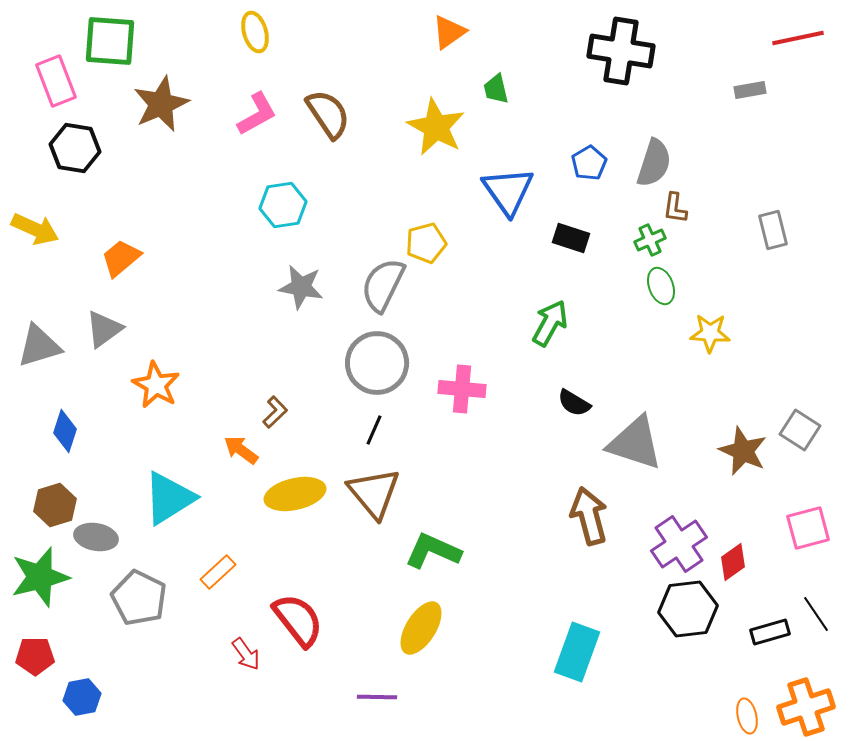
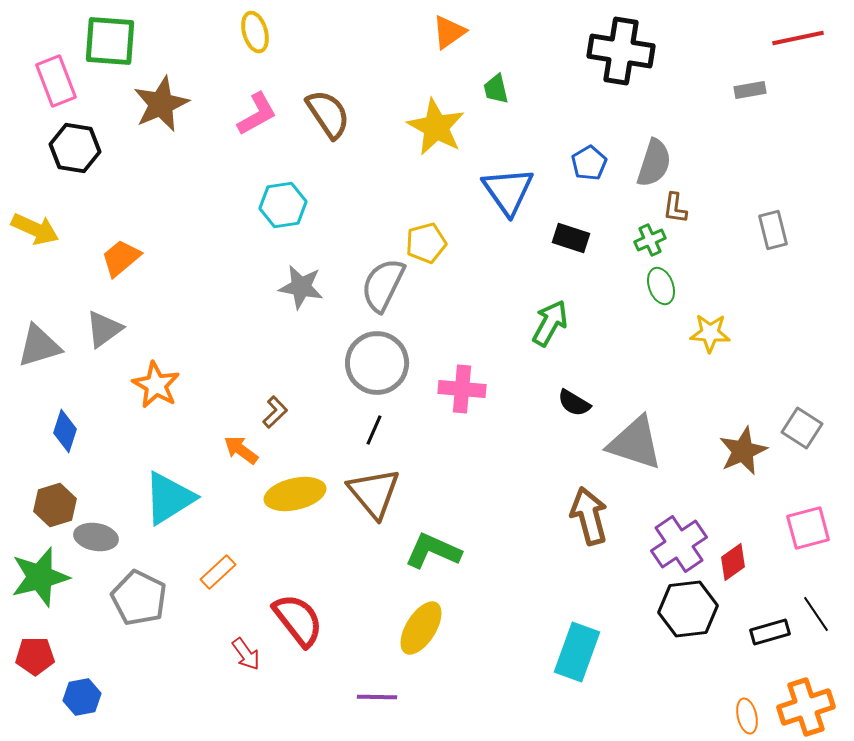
gray square at (800, 430): moved 2 px right, 2 px up
brown star at (743, 451): rotated 24 degrees clockwise
